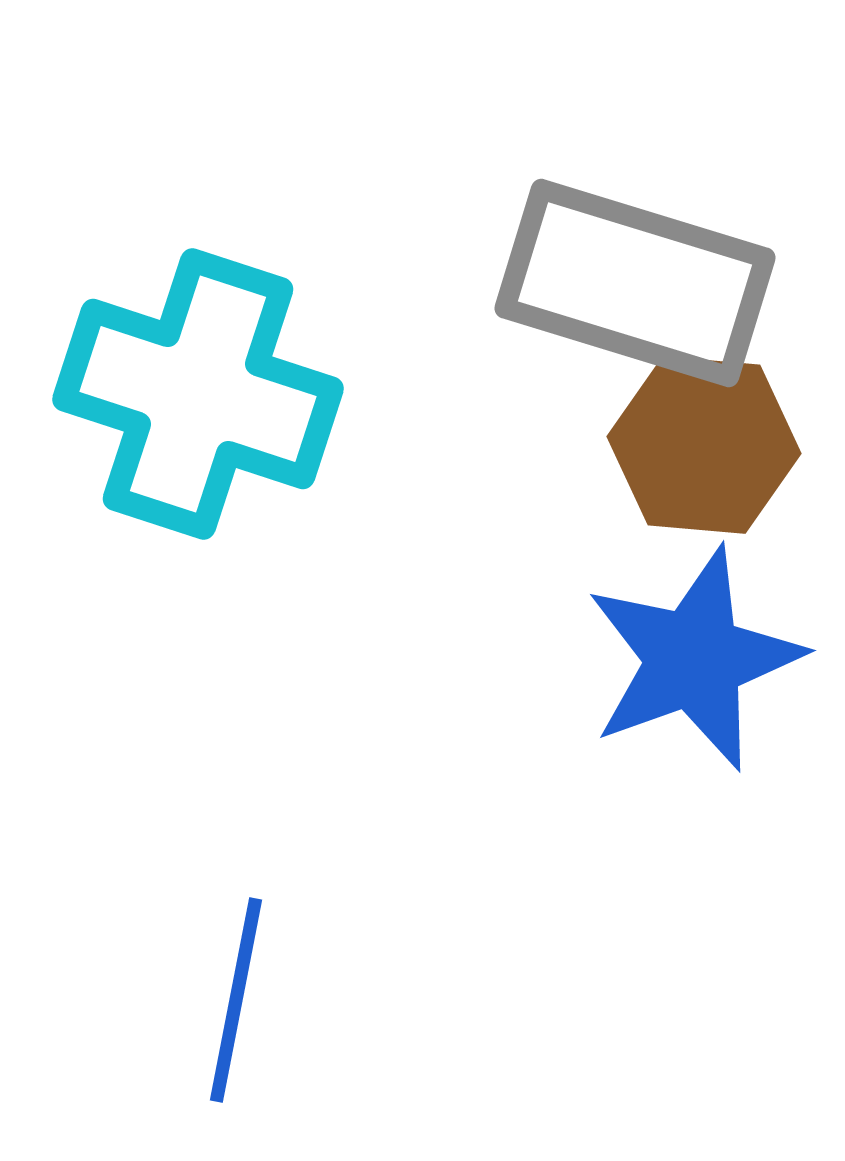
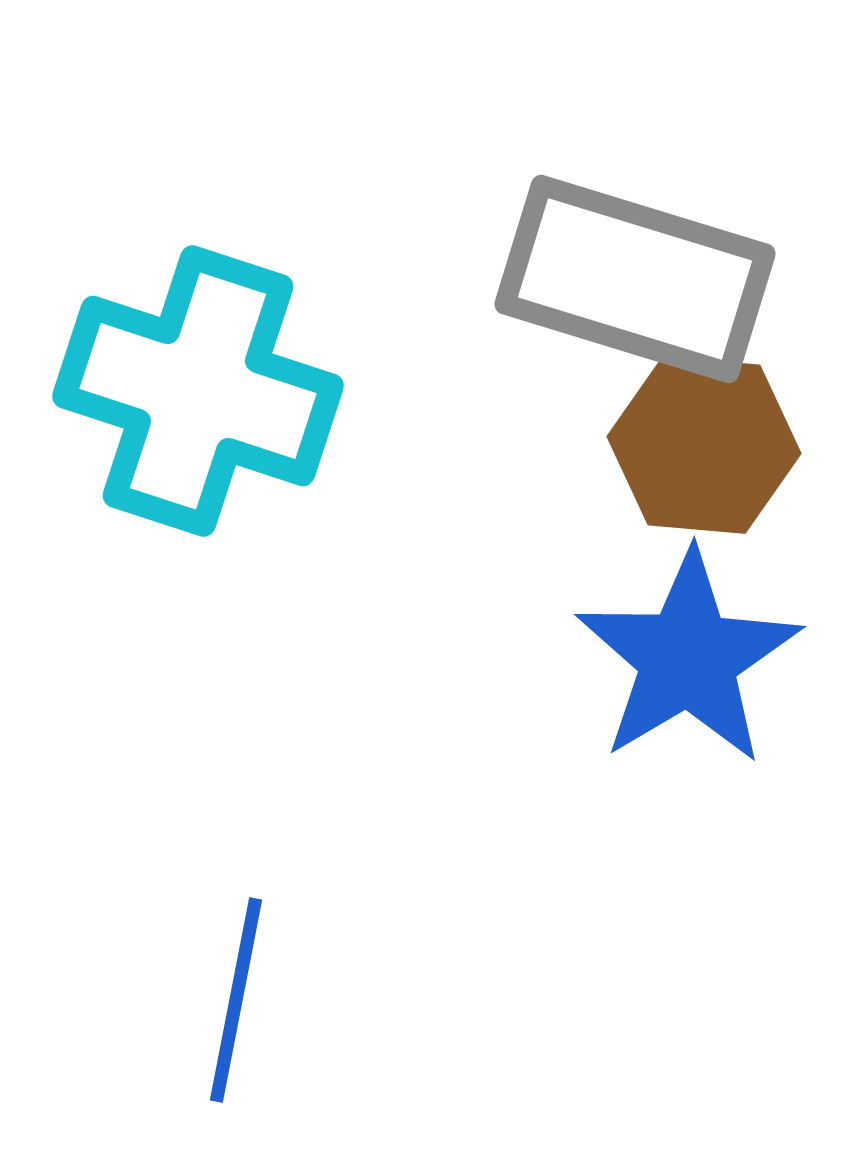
gray rectangle: moved 4 px up
cyan cross: moved 3 px up
blue star: moved 6 px left, 1 px up; rotated 11 degrees counterclockwise
